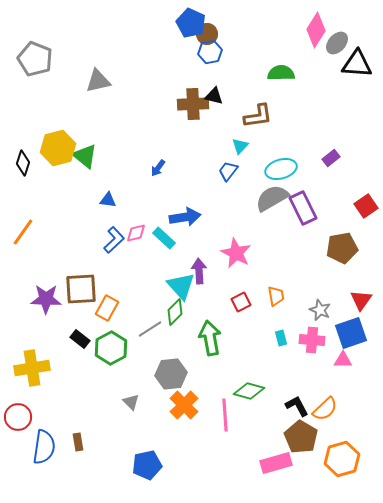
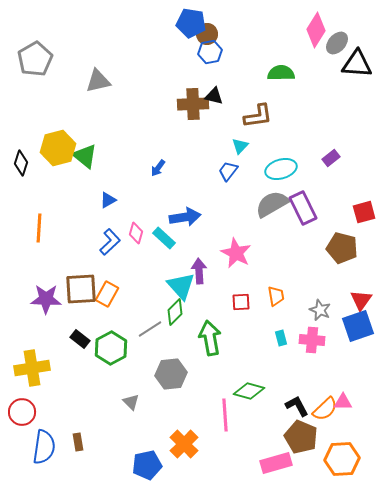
blue pentagon at (191, 23): rotated 16 degrees counterclockwise
gray pentagon at (35, 59): rotated 20 degrees clockwise
black diamond at (23, 163): moved 2 px left
gray semicircle at (272, 198): moved 6 px down
blue triangle at (108, 200): rotated 36 degrees counterclockwise
red square at (366, 206): moved 2 px left, 6 px down; rotated 20 degrees clockwise
orange line at (23, 232): moved 16 px right, 4 px up; rotated 32 degrees counterclockwise
pink diamond at (136, 233): rotated 60 degrees counterclockwise
blue L-shape at (114, 240): moved 4 px left, 2 px down
brown pentagon at (342, 248): rotated 24 degrees clockwise
red square at (241, 302): rotated 24 degrees clockwise
orange rectangle at (107, 308): moved 14 px up
blue square at (351, 333): moved 7 px right, 7 px up
pink triangle at (343, 360): moved 42 px down
orange cross at (184, 405): moved 39 px down
red circle at (18, 417): moved 4 px right, 5 px up
brown pentagon at (301, 437): rotated 8 degrees counterclockwise
orange hexagon at (342, 459): rotated 12 degrees clockwise
